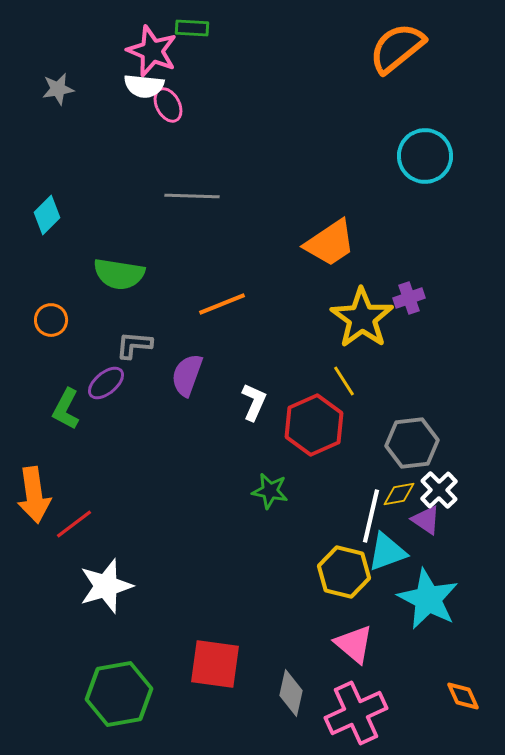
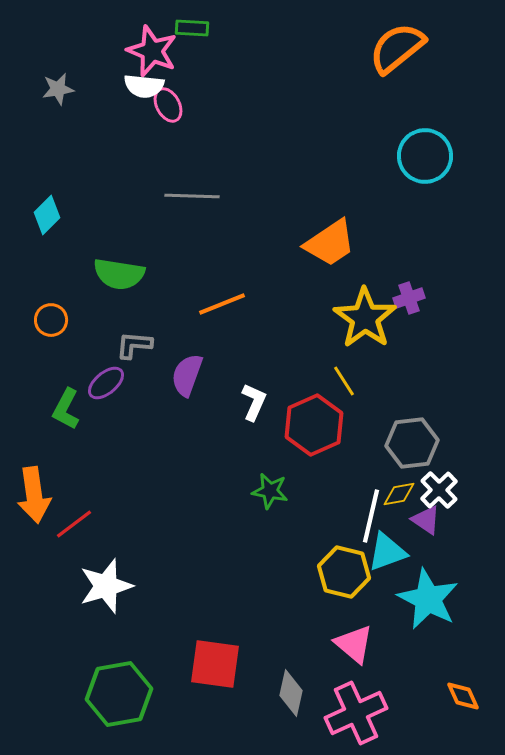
yellow star: moved 3 px right
